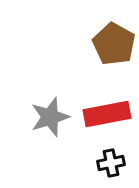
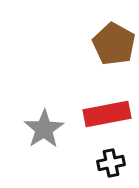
gray star: moved 6 px left, 12 px down; rotated 15 degrees counterclockwise
